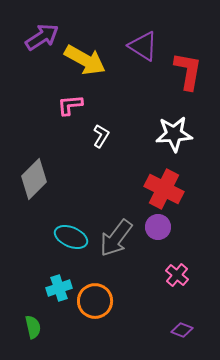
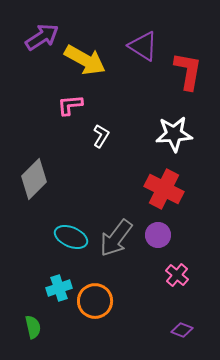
purple circle: moved 8 px down
